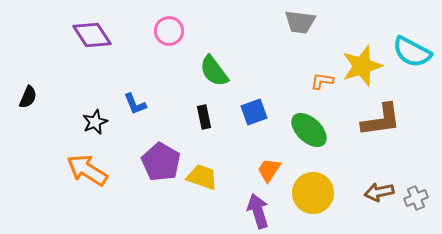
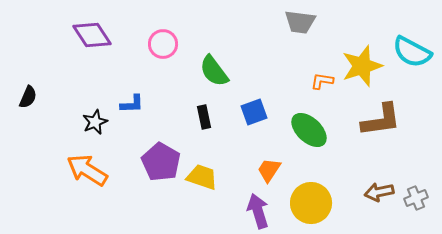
pink circle: moved 6 px left, 13 px down
blue L-shape: moved 3 px left; rotated 70 degrees counterclockwise
yellow circle: moved 2 px left, 10 px down
